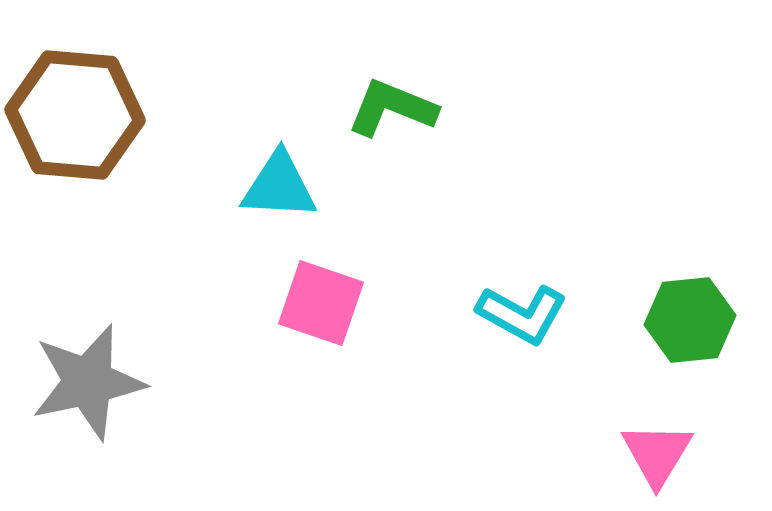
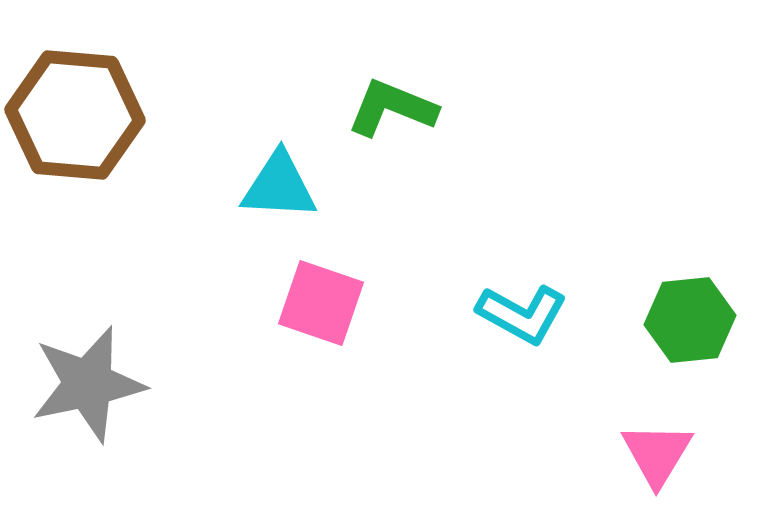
gray star: moved 2 px down
